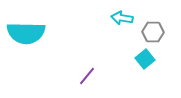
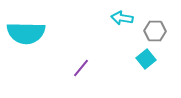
gray hexagon: moved 2 px right, 1 px up
cyan square: moved 1 px right
purple line: moved 6 px left, 8 px up
